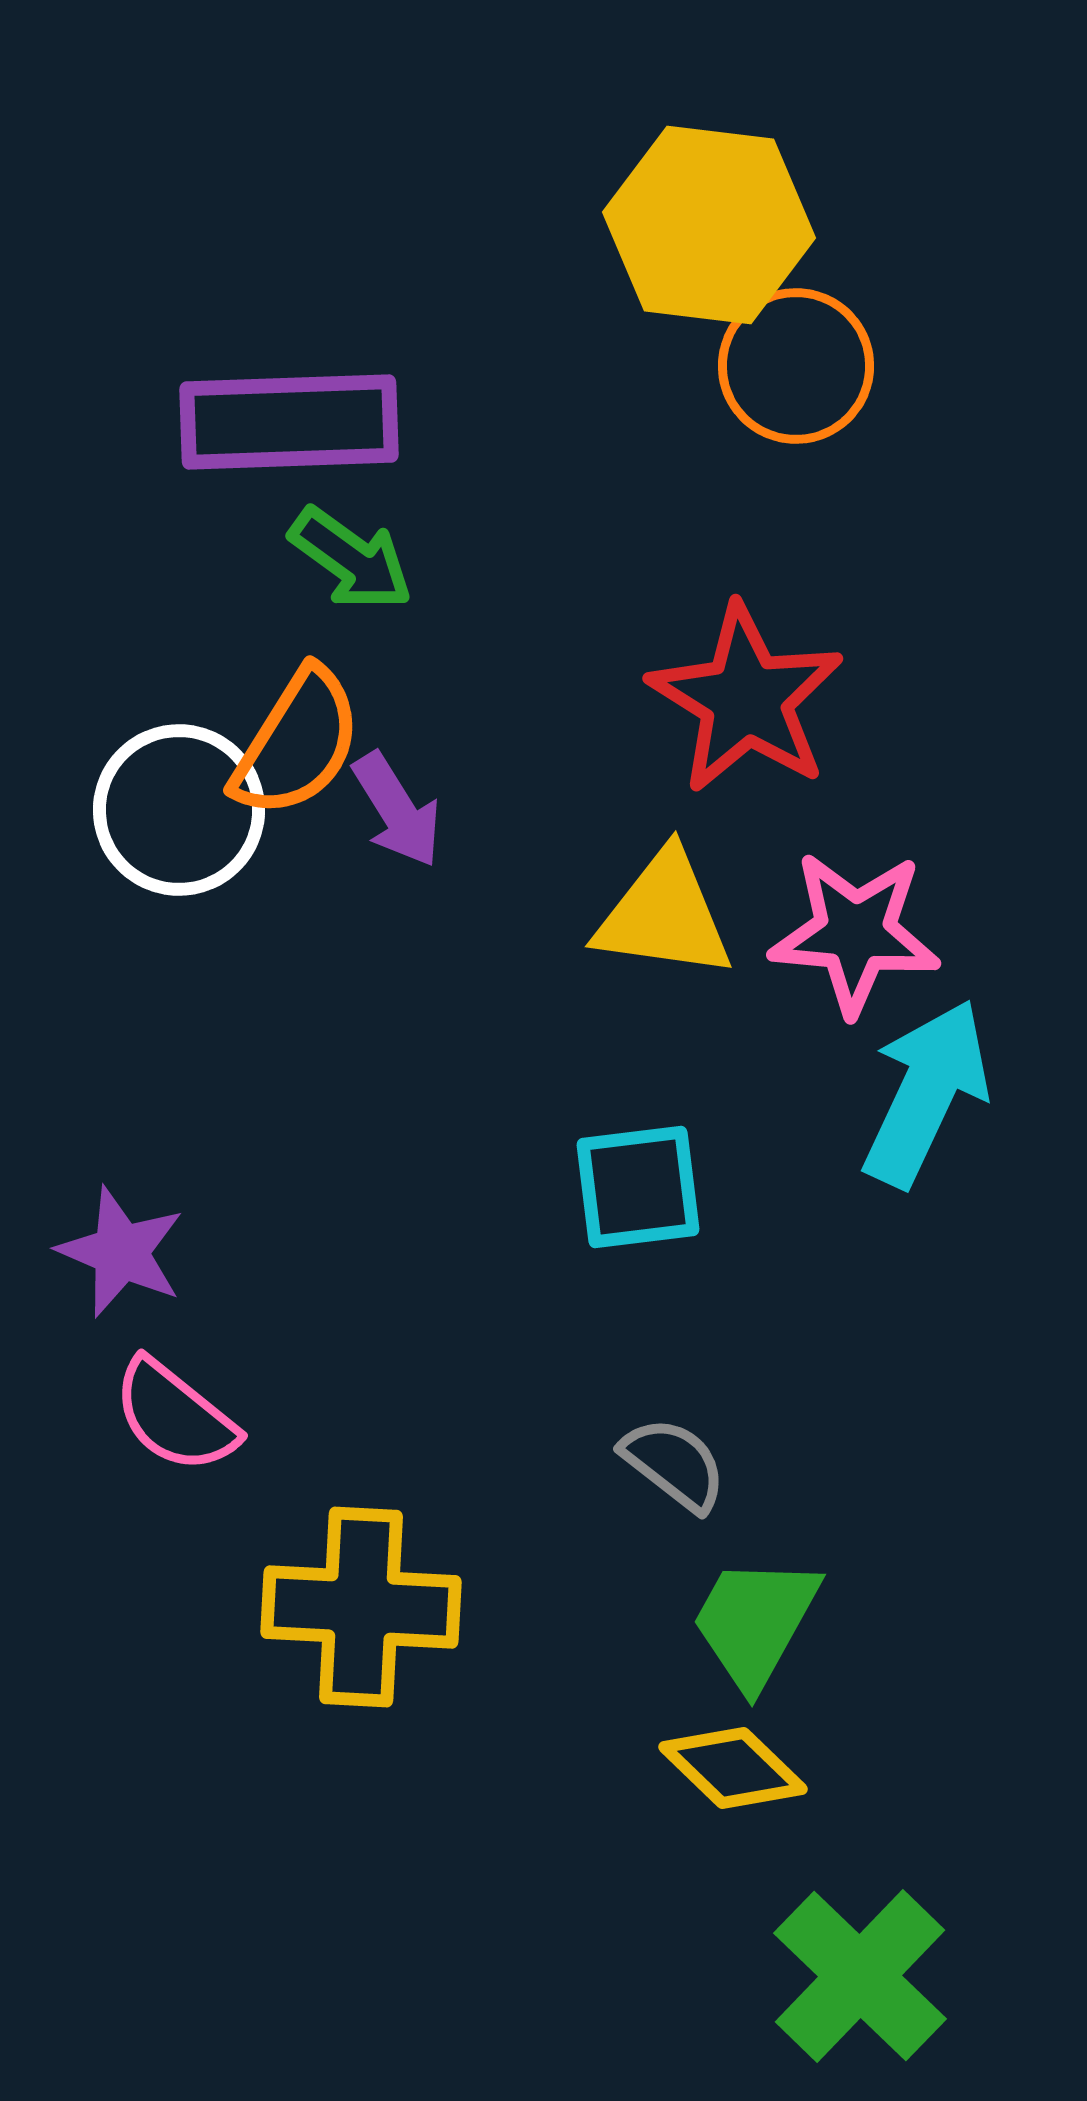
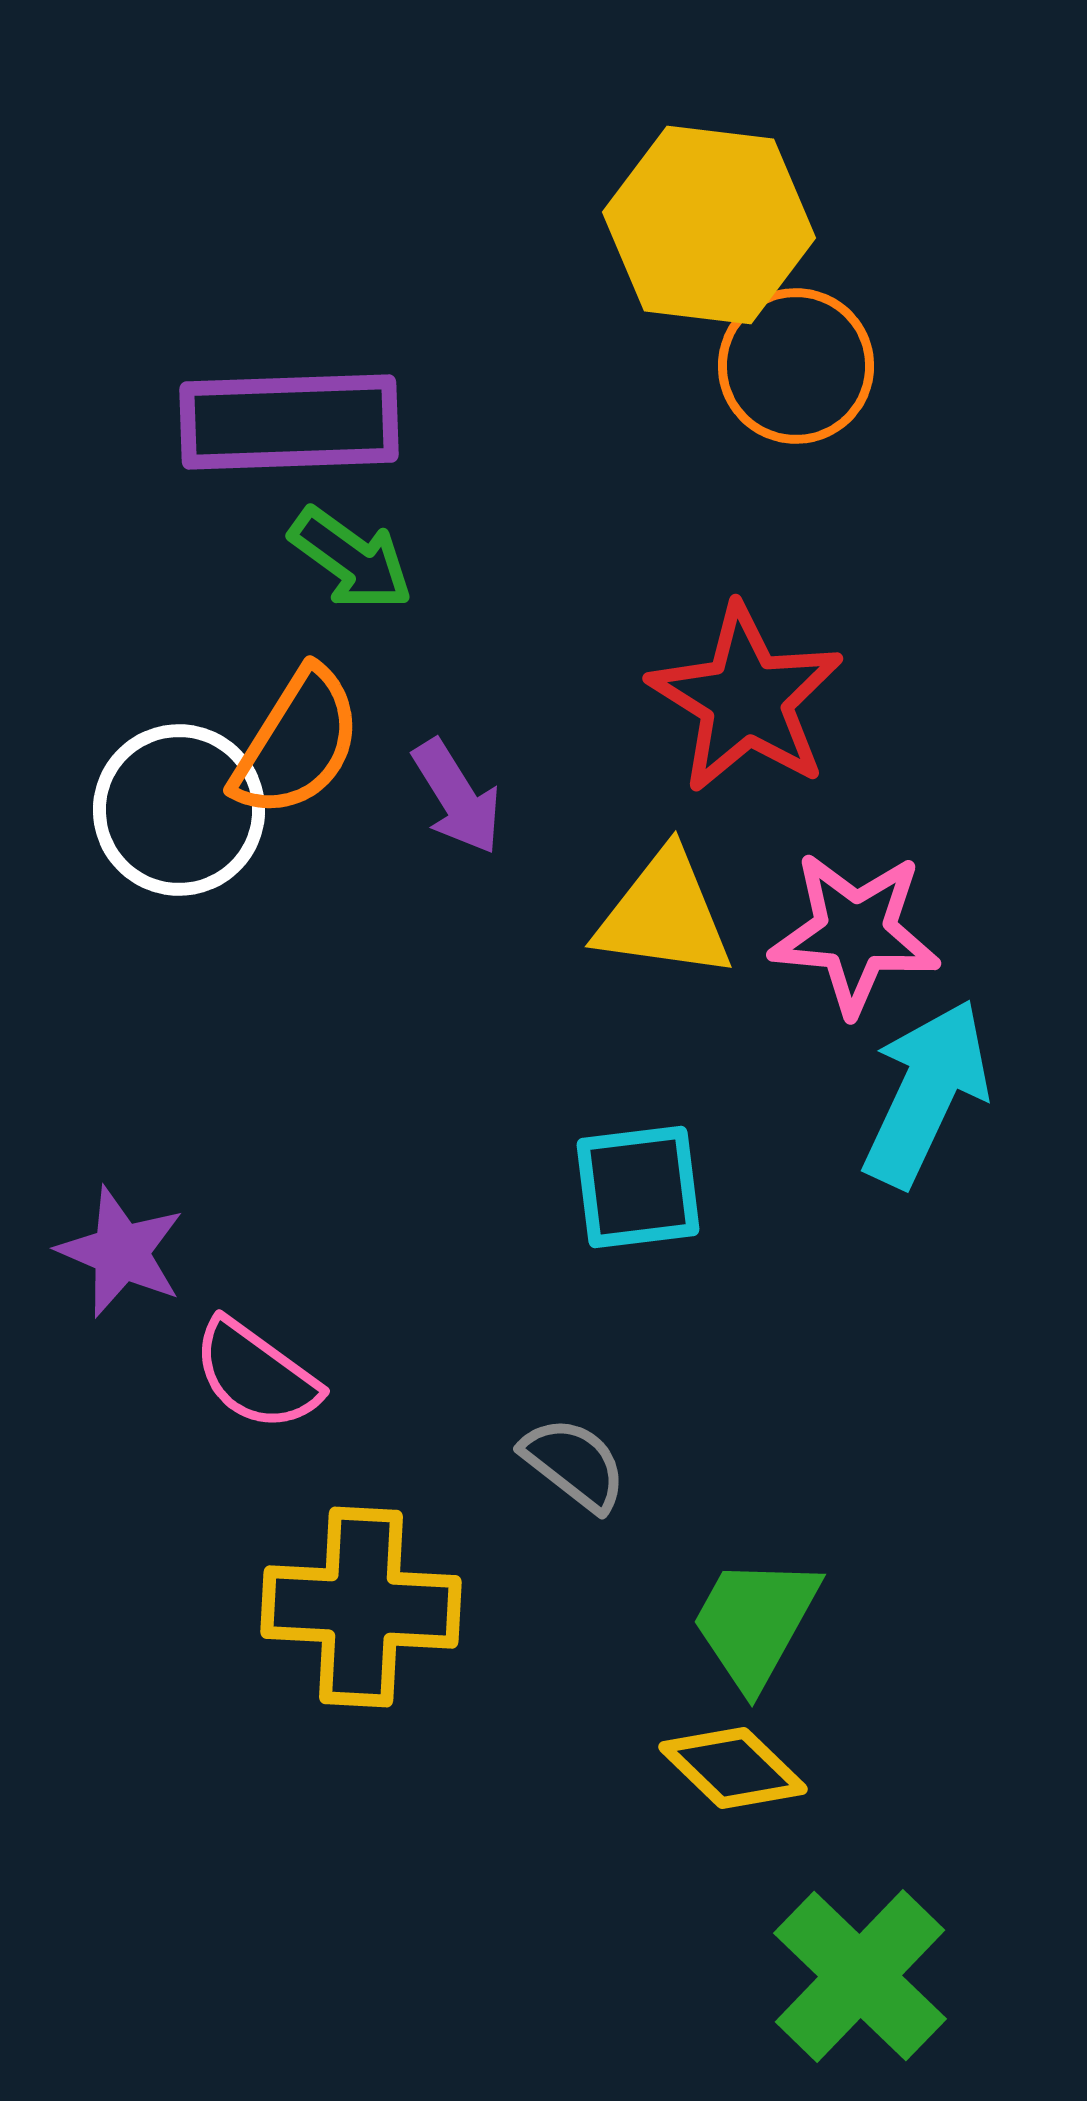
purple arrow: moved 60 px right, 13 px up
pink semicircle: moved 81 px right, 41 px up; rotated 3 degrees counterclockwise
gray semicircle: moved 100 px left
